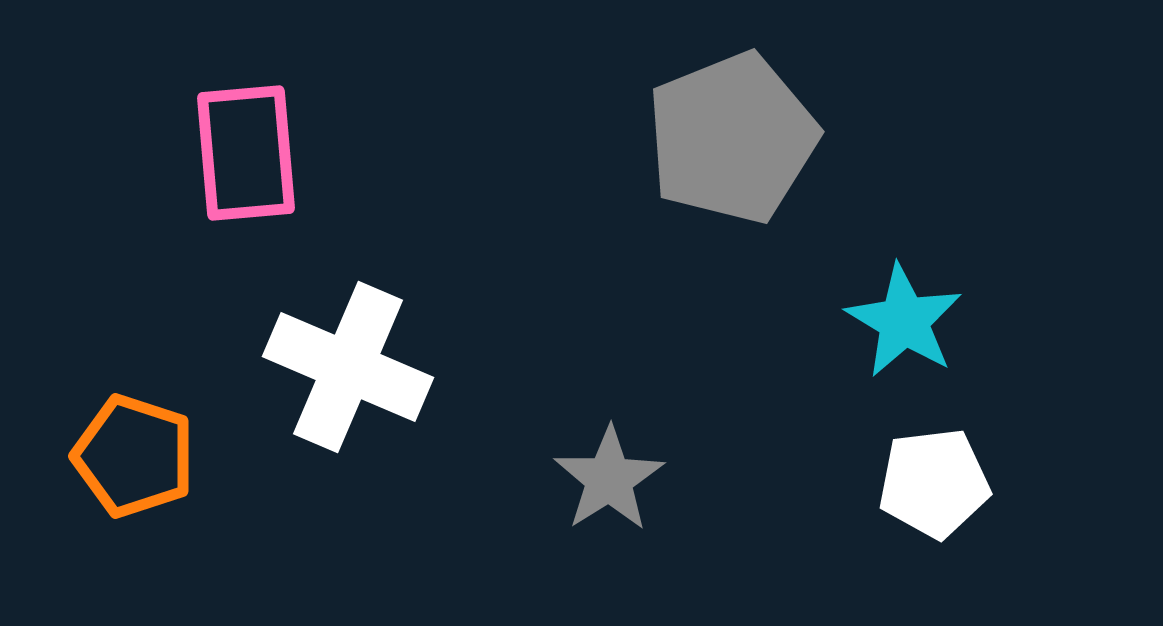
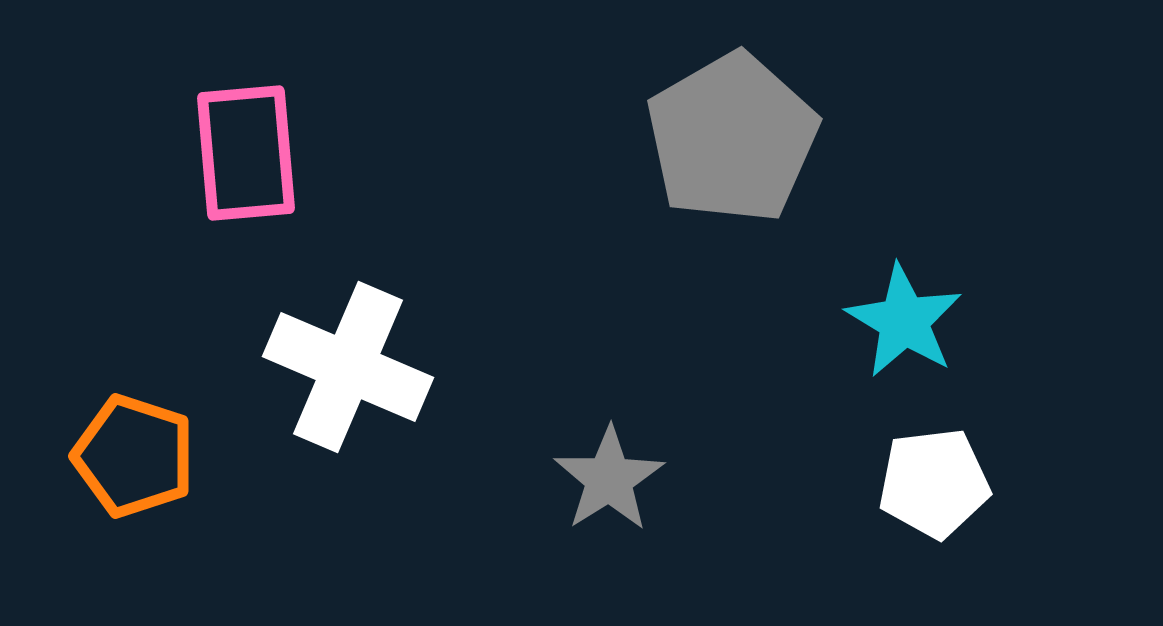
gray pentagon: rotated 8 degrees counterclockwise
